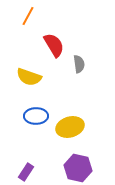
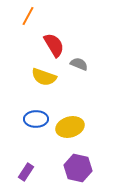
gray semicircle: rotated 60 degrees counterclockwise
yellow semicircle: moved 15 px right
blue ellipse: moved 3 px down
